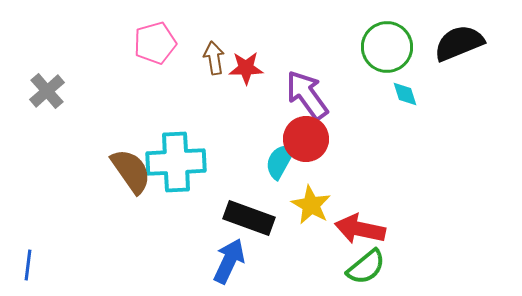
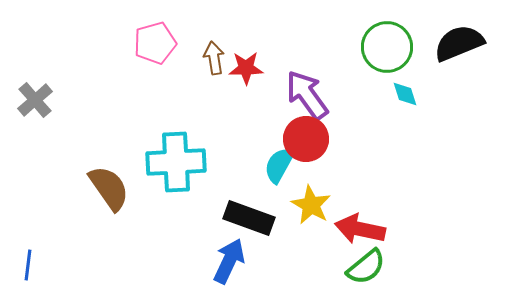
gray cross: moved 12 px left, 9 px down
cyan semicircle: moved 1 px left, 4 px down
brown semicircle: moved 22 px left, 17 px down
